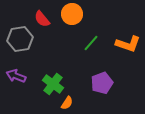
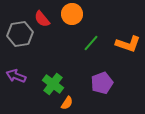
gray hexagon: moved 5 px up
